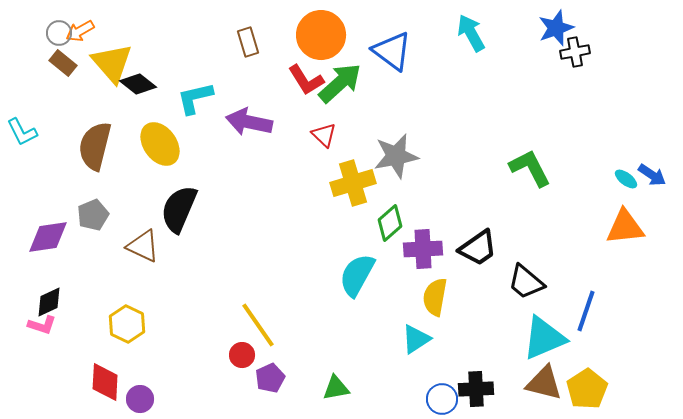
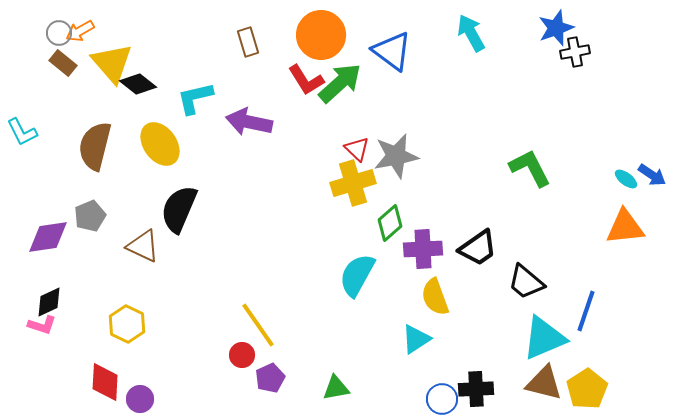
red triangle at (324, 135): moved 33 px right, 14 px down
gray pentagon at (93, 215): moved 3 px left, 1 px down
yellow semicircle at (435, 297): rotated 30 degrees counterclockwise
